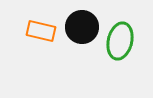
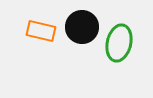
green ellipse: moved 1 px left, 2 px down
